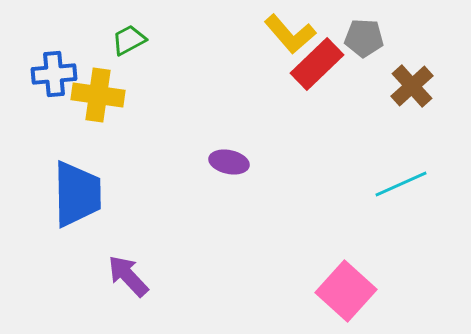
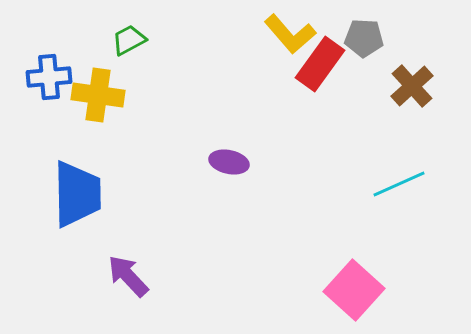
red rectangle: moved 3 px right; rotated 10 degrees counterclockwise
blue cross: moved 5 px left, 3 px down
cyan line: moved 2 px left
pink square: moved 8 px right, 1 px up
